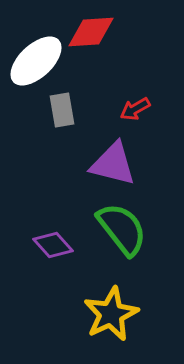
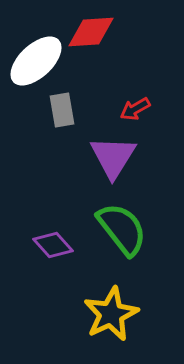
purple triangle: moved 7 px up; rotated 48 degrees clockwise
